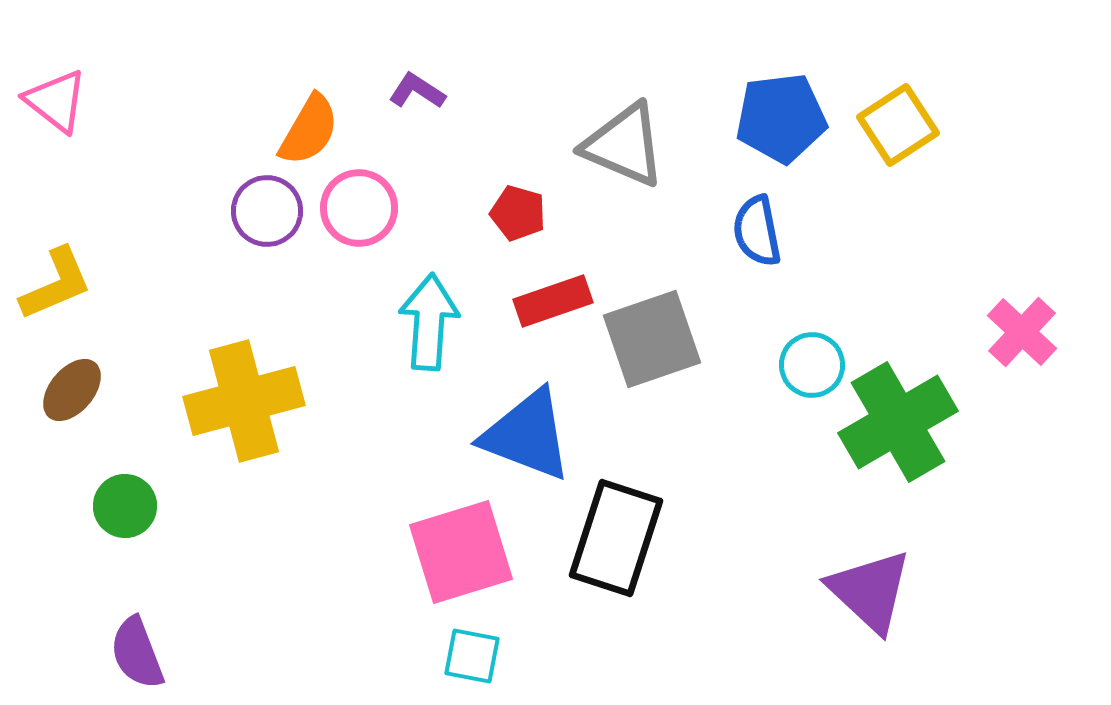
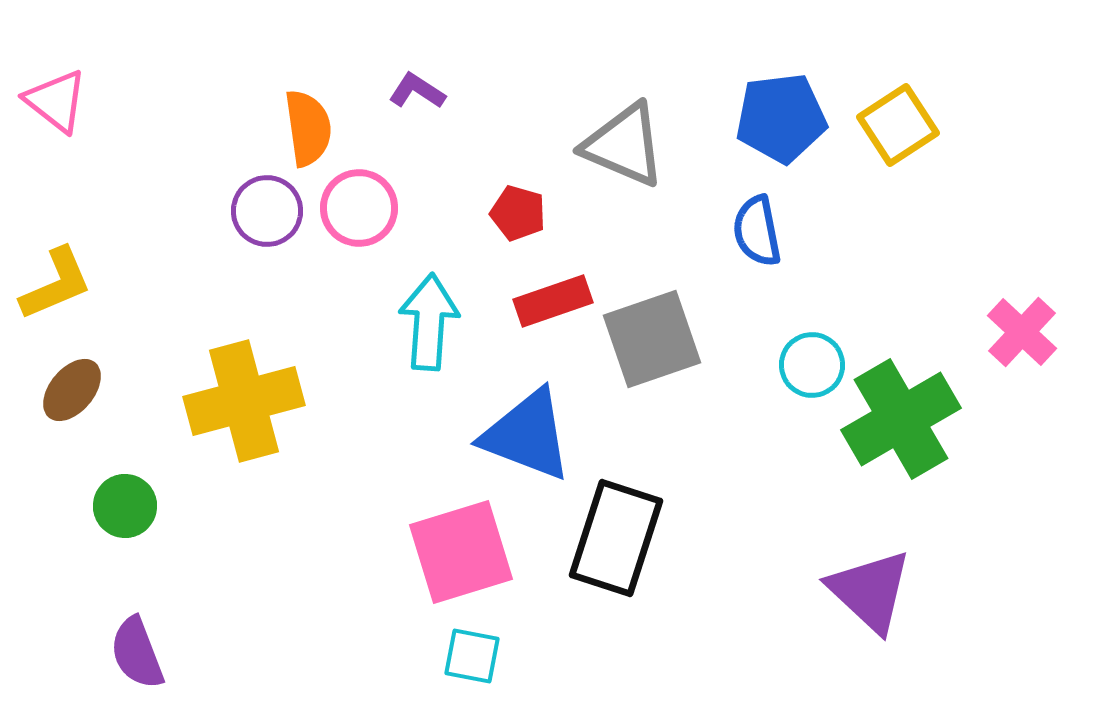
orange semicircle: moved 1 px left, 2 px up; rotated 38 degrees counterclockwise
green cross: moved 3 px right, 3 px up
